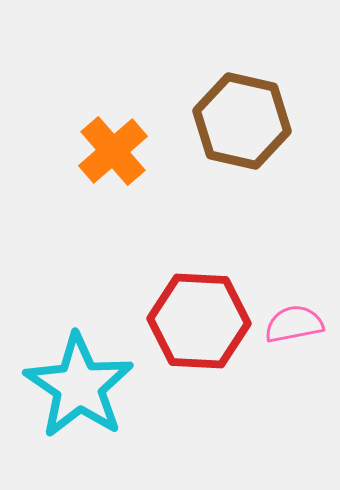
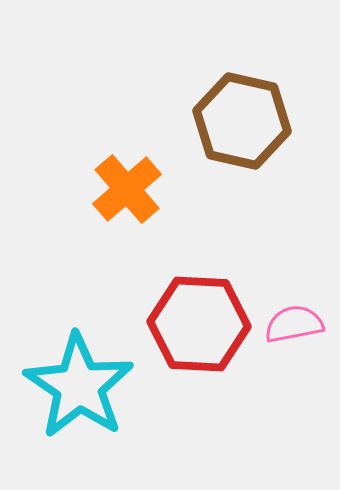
orange cross: moved 14 px right, 38 px down
red hexagon: moved 3 px down
